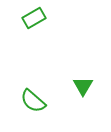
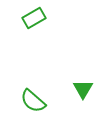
green triangle: moved 3 px down
